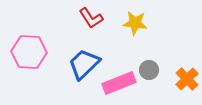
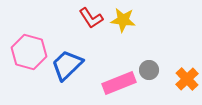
yellow star: moved 12 px left, 3 px up
pink hexagon: rotated 12 degrees clockwise
blue trapezoid: moved 17 px left, 1 px down
